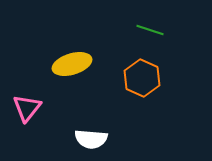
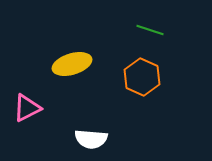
orange hexagon: moved 1 px up
pink triangle: rotated 24 degrees clockwise
